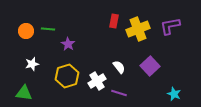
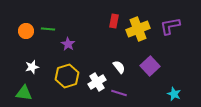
white star: moved 3 px down
white cross: moved 1 px down
